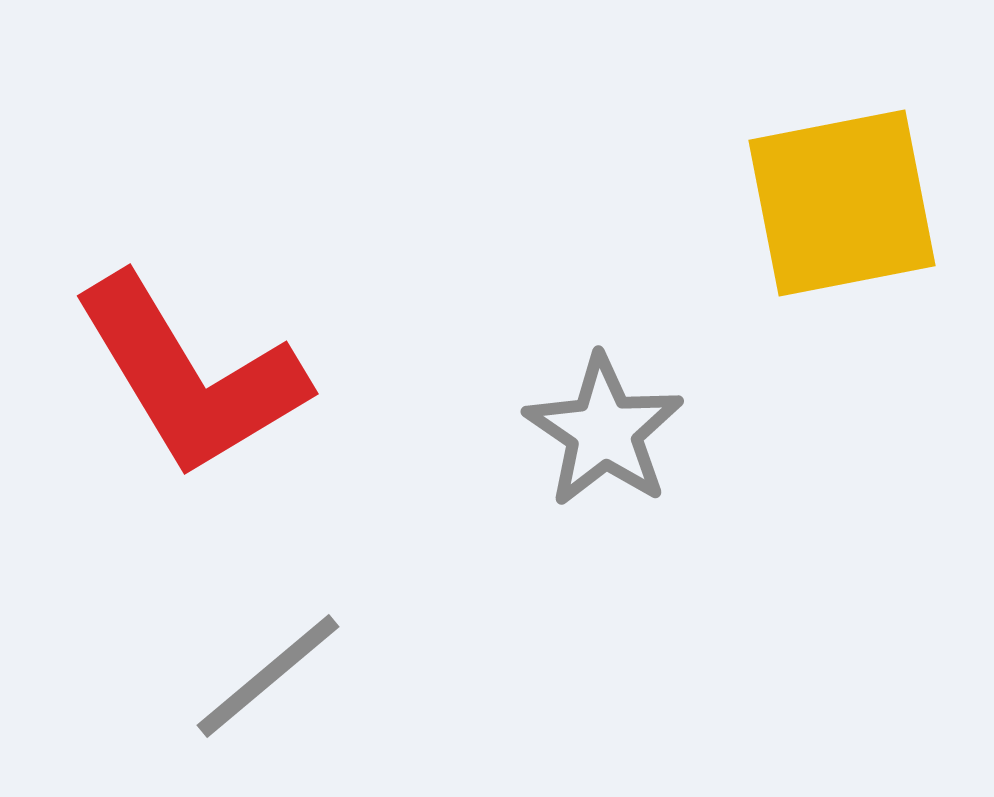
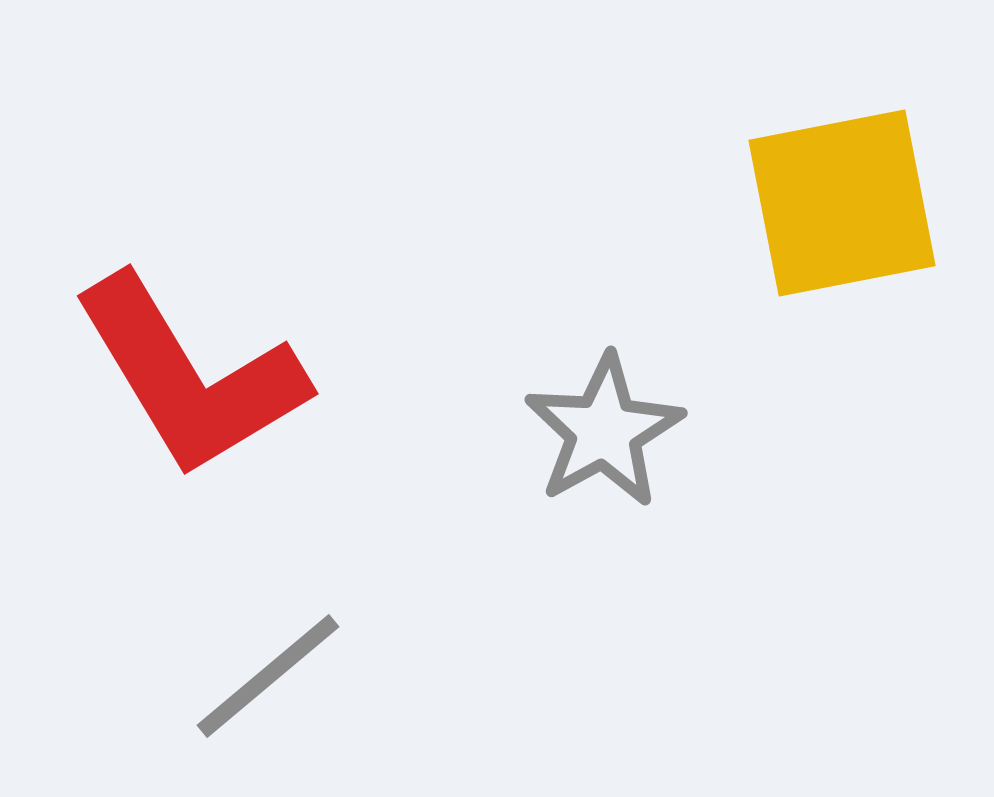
gray star: rotated 9 degrees clockwise
